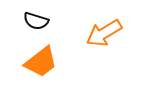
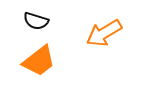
orange trapezoid: moved 2 px left, 1 px up
